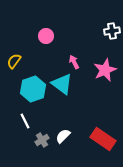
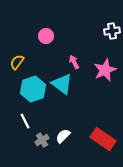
yellow semicircle: moved 3 px right, 1 px down
